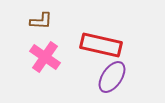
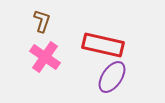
brown L-shape: moved 1 px right; rotated 75 degrees counterclockwise
red rectangle: moved 2 px right
